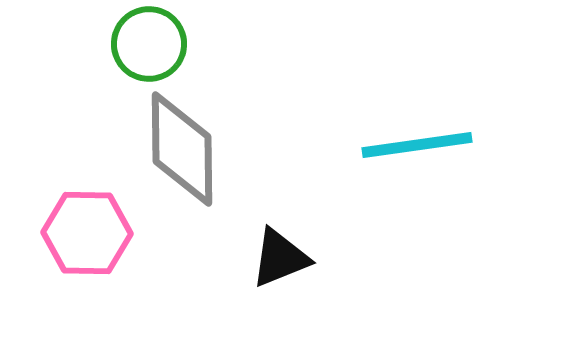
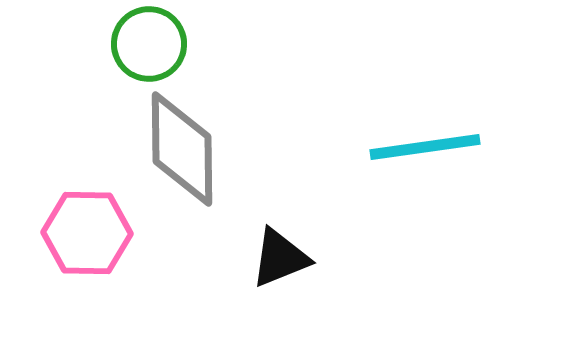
cyan line: moved 8 px right, 2 px down
